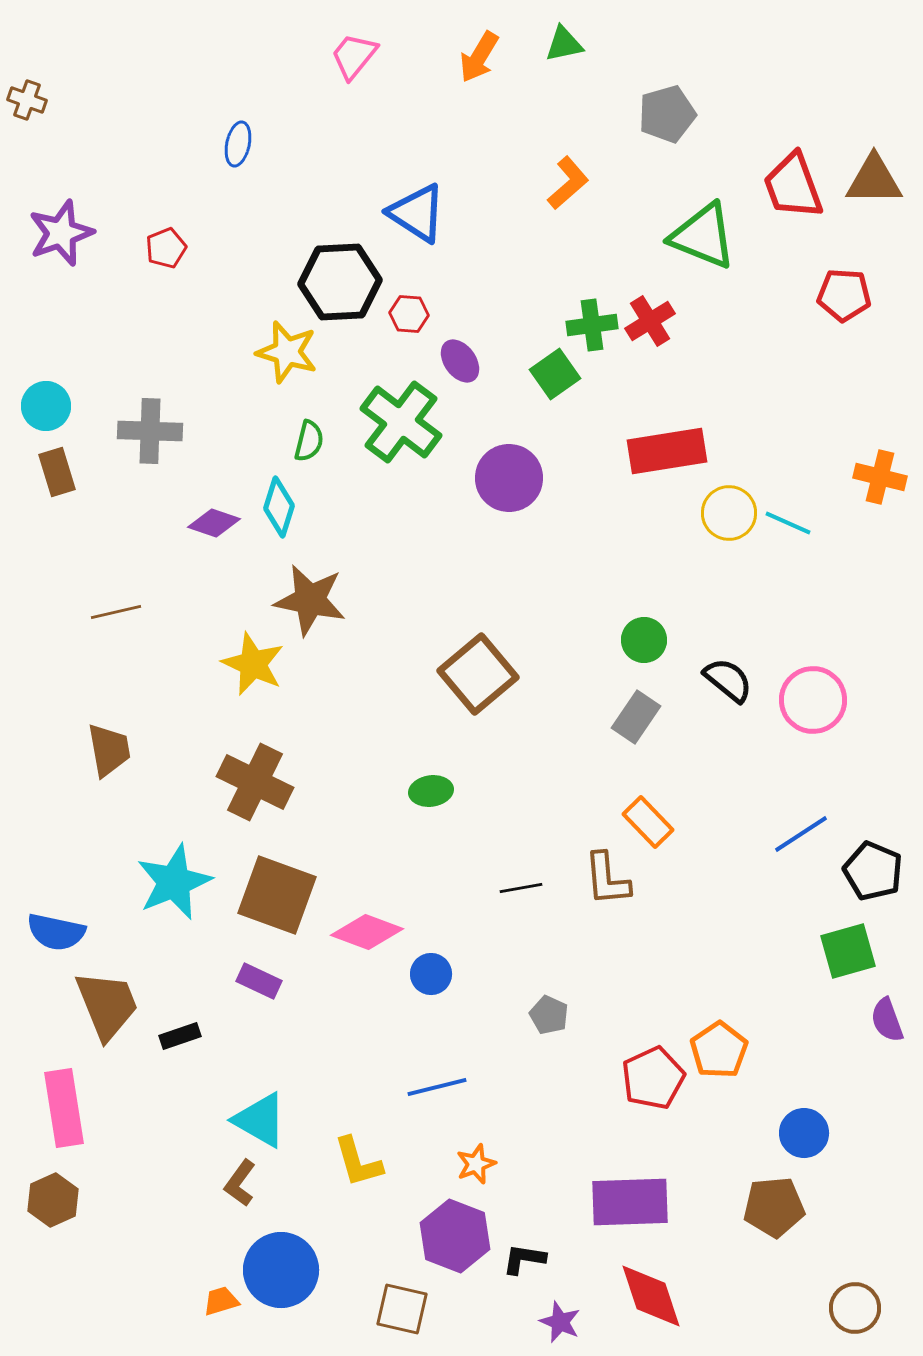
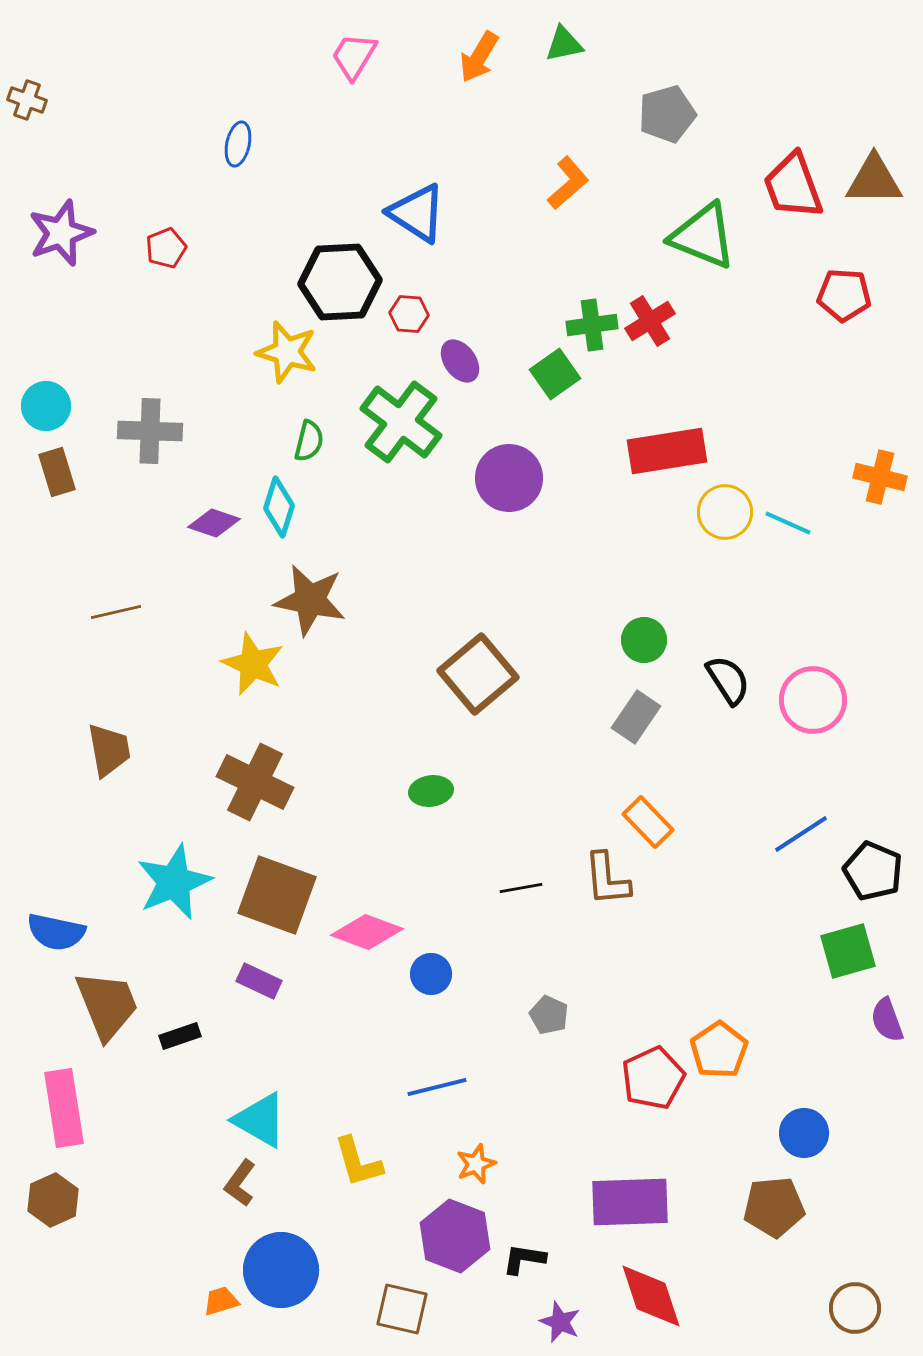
pink trapezoid at (354, 56): rotated 8 degrees counterclockwise
yellow circle at (729, 513): moved 4 px left, 1 px up
black semicircle at (728, 680): rotated 18 degrees clockwise
